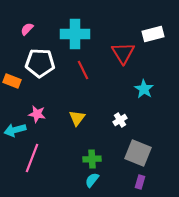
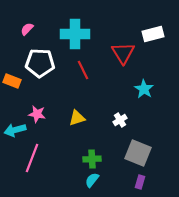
yellow triangle: rotated 36 degrees clockwise
